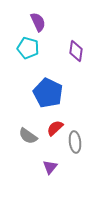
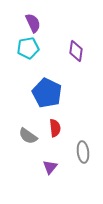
purple semicircle: moved 5 px left, 1 px down
cyan pentagon: rotated 25 degrees counterclockwise
blue pentagon: moved 1 px left
red semicircle: rotated 126 degrees clockwise
gray ellipse: moved 8 px right, 10 px down
